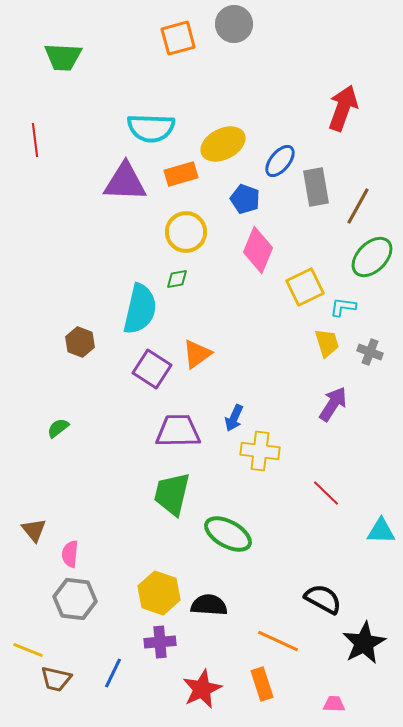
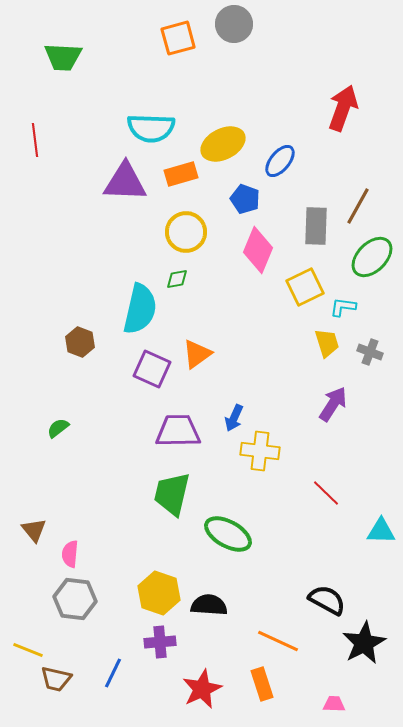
gray rectangle at (316, 187): moved 39 px down; rotated 12 degrees clockwise
purple square at (152, 369): rotated 9 degrees counterclockwise
black semicircle at (323, 599): moved 4 px right, 1 px down
